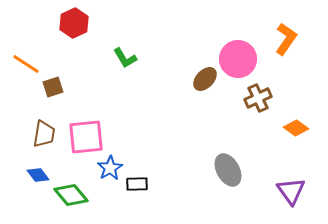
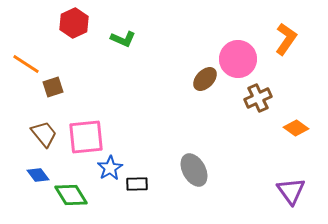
green L-shape: moved 2 px left, 19 px up; rotated 35 degrees counterclockwise
brown trapezoid: rotated 48 degrees counterclockwise
gray ellipse: moved 34 px left
green diamond: rotated 8 degrees clockwise
